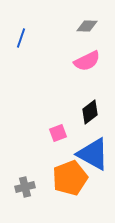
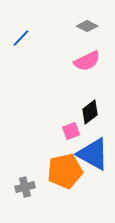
gray diamond: rotated 25 degrees clockwise
blue line: rotated 24 degrees clockwise
pink square: moved 13 px right, 2 px up
orange pentagon: moved 5 px left, 7 px up; rotated 8 degrees clockwise
